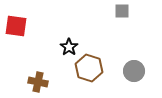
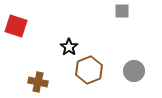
red square: rotated 10 degrees clockwise
brown hexagon: moved 2 px down; rotated 20 degrees clockwise
